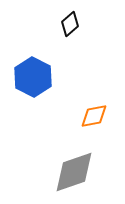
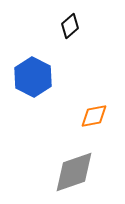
black diamond: moved 2 px down
